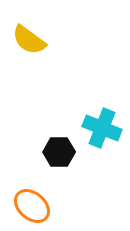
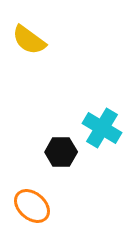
cyan cross: rotated 9 degrees clockwise
black hexagon: moved 2 px right
